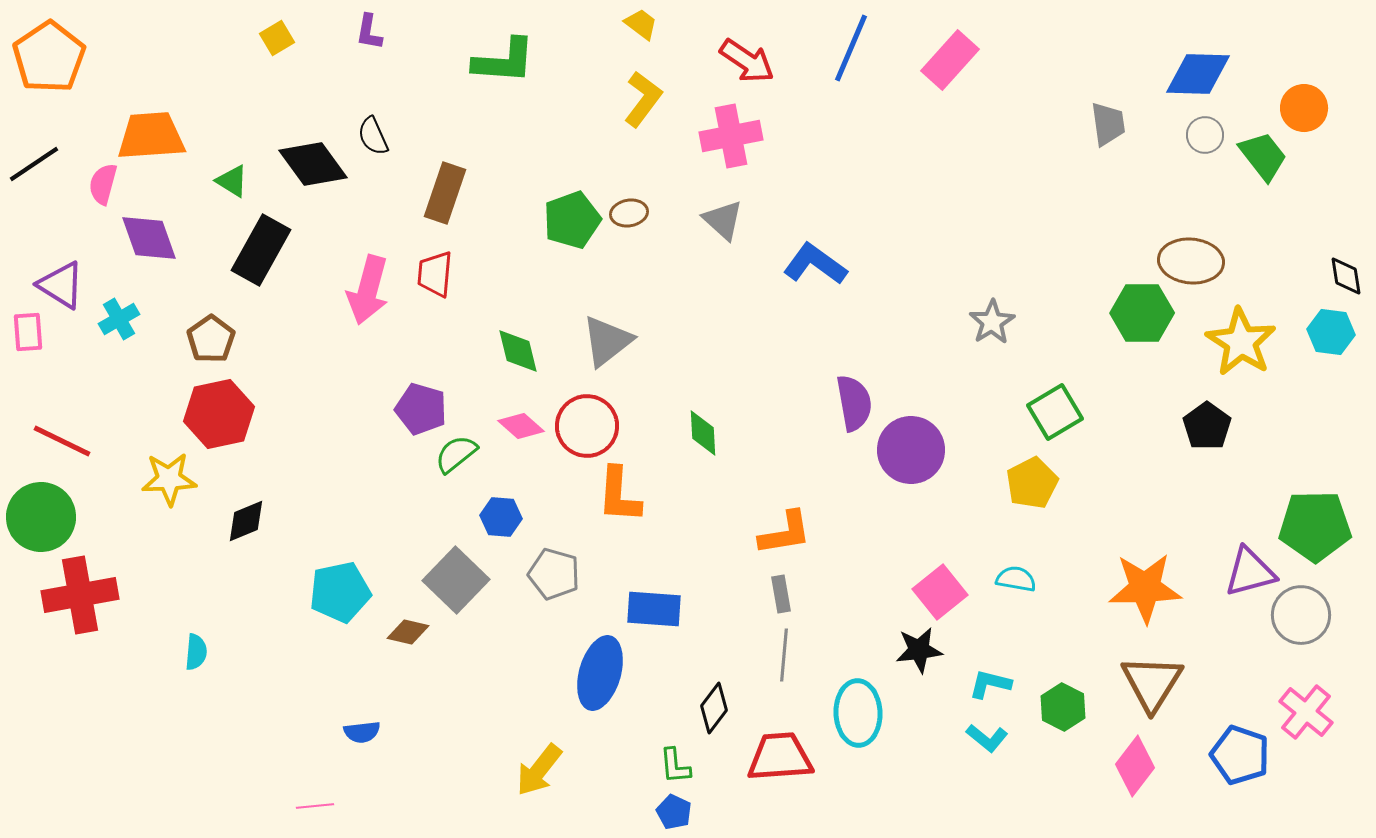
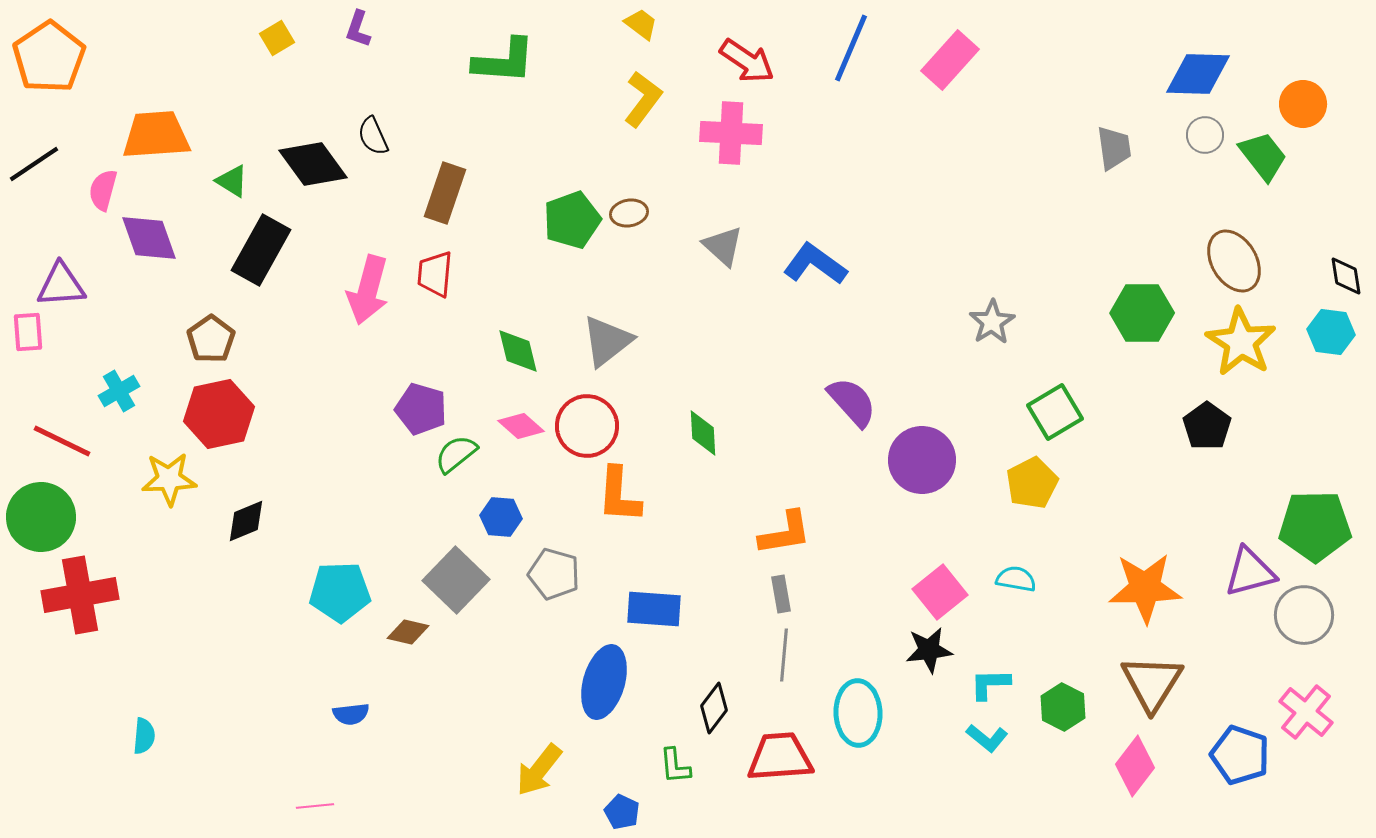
purple L-shape at (369, 32): moved 11 px left, 3 px up; rotated 9 degrees clockwise
orange circle at (1304, 108): moved 1 px left, 4 px up
gray trapezoid at (1108, 124): moved 6 px right, 24 px down
orange trapezoid at (151, 136): moved 5 px right, 1 px up
pink cross at (731, 136): moved 3 px up; rotated 14 degrees clockwise
pink semicircle at (103, 184): moved 6 px down
gray triangle at (723, 220): moved 26 px down
brown ellipse at (1191, 261): moved 43 px right; rotated 54 degrees clockwise
purple triangle at (61, 285): rotated 36 degrees counterclockwise
cyan cross at (119, 319): moved 72 px down
purple semicircle at (854, 403): moved 2 px left, 1 px up; rotated 32 degrees counterclockwise
purple circle at (911, 450): moved 11 px right, 10 px down
cyan pentagon at (340, 592): rotated 10 degrees clockwise
gray circle at (1301, 615): moved 3 px right
black star at (919, 650): moved 10 px right
cyan semicircle at (196, 652): moved 52 px left, 84 px down
blue ellipse at (600, 673): moved 4 px right, 9 px down
cyan L-shape at (990, 684): rotated 15 degrees counterclockwise
blue semicircle at (362, 732): moved 11 px left, 18 px up
blue pentagon at (674, 812): moved 52 px left
